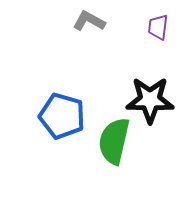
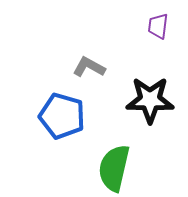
gray L-shape: moved 46 px down
purple trapezoid: moved 1 px up
green semicircle: moved 27 px down
